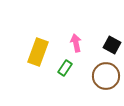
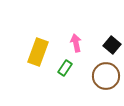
black square: rotated 12 degrees clockwise
